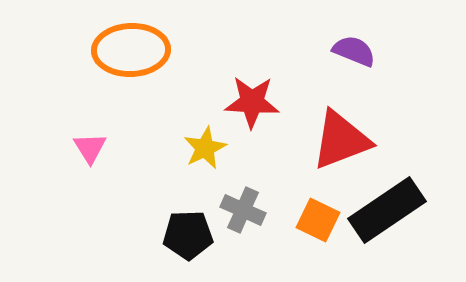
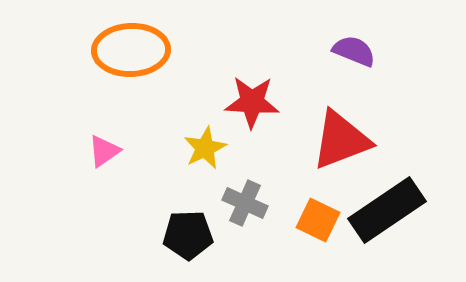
pink triangle: moved 14 px right, 3 px down; rotated 27 degrees clockwise
gray cross: moved 2 px right, 7 px up
